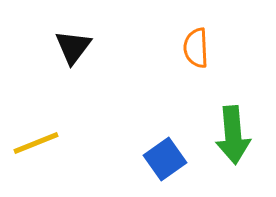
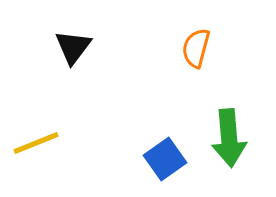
orange semicircle: rotated 18 degrees clockwise
green arrow: moved 4 px left, 3 px down
